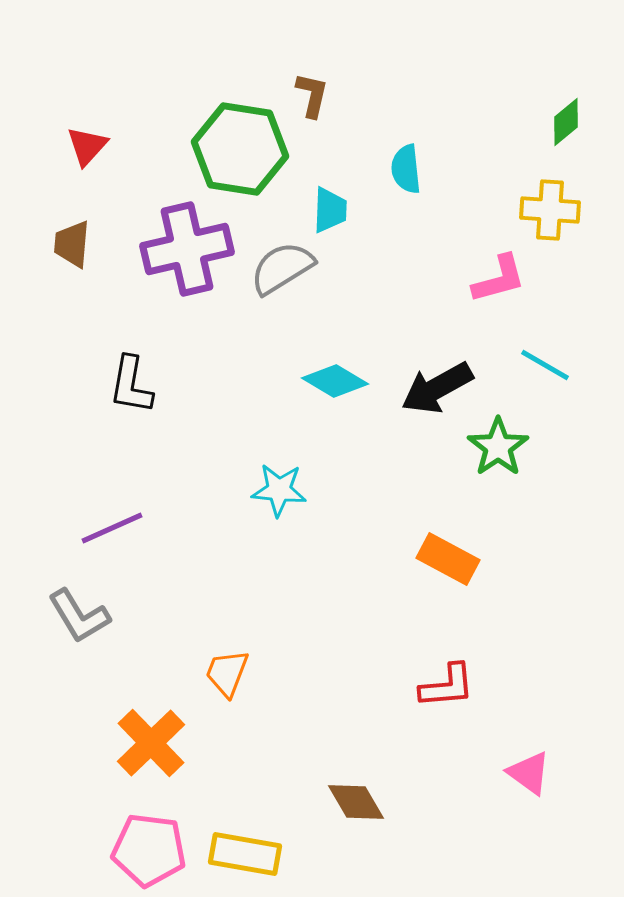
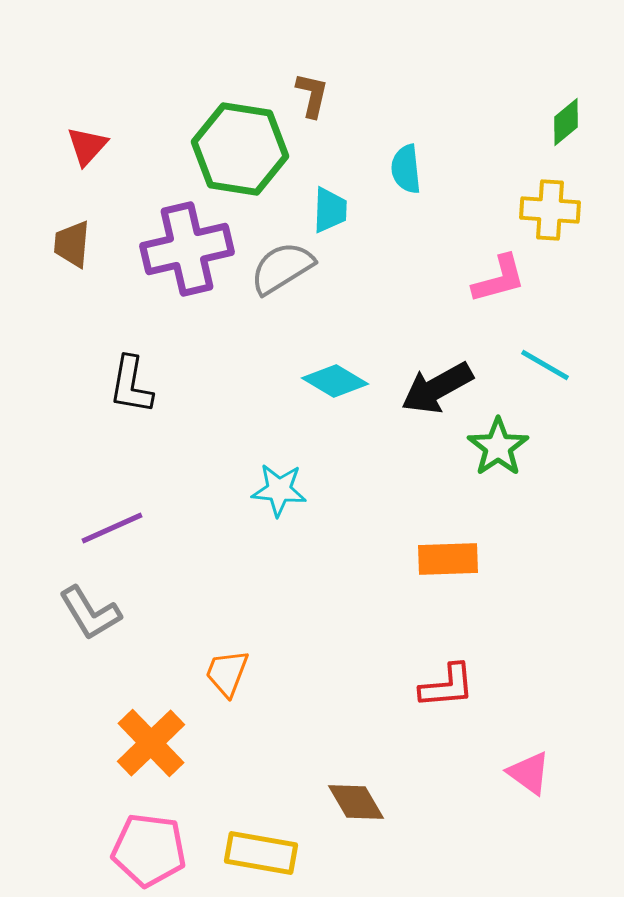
orange rectangle: rotated 30 degrees counterclockwise
gray L-shape: moved 11 px right, 3 px up
yellow rectangle: moved 16 px right, 1 px up
